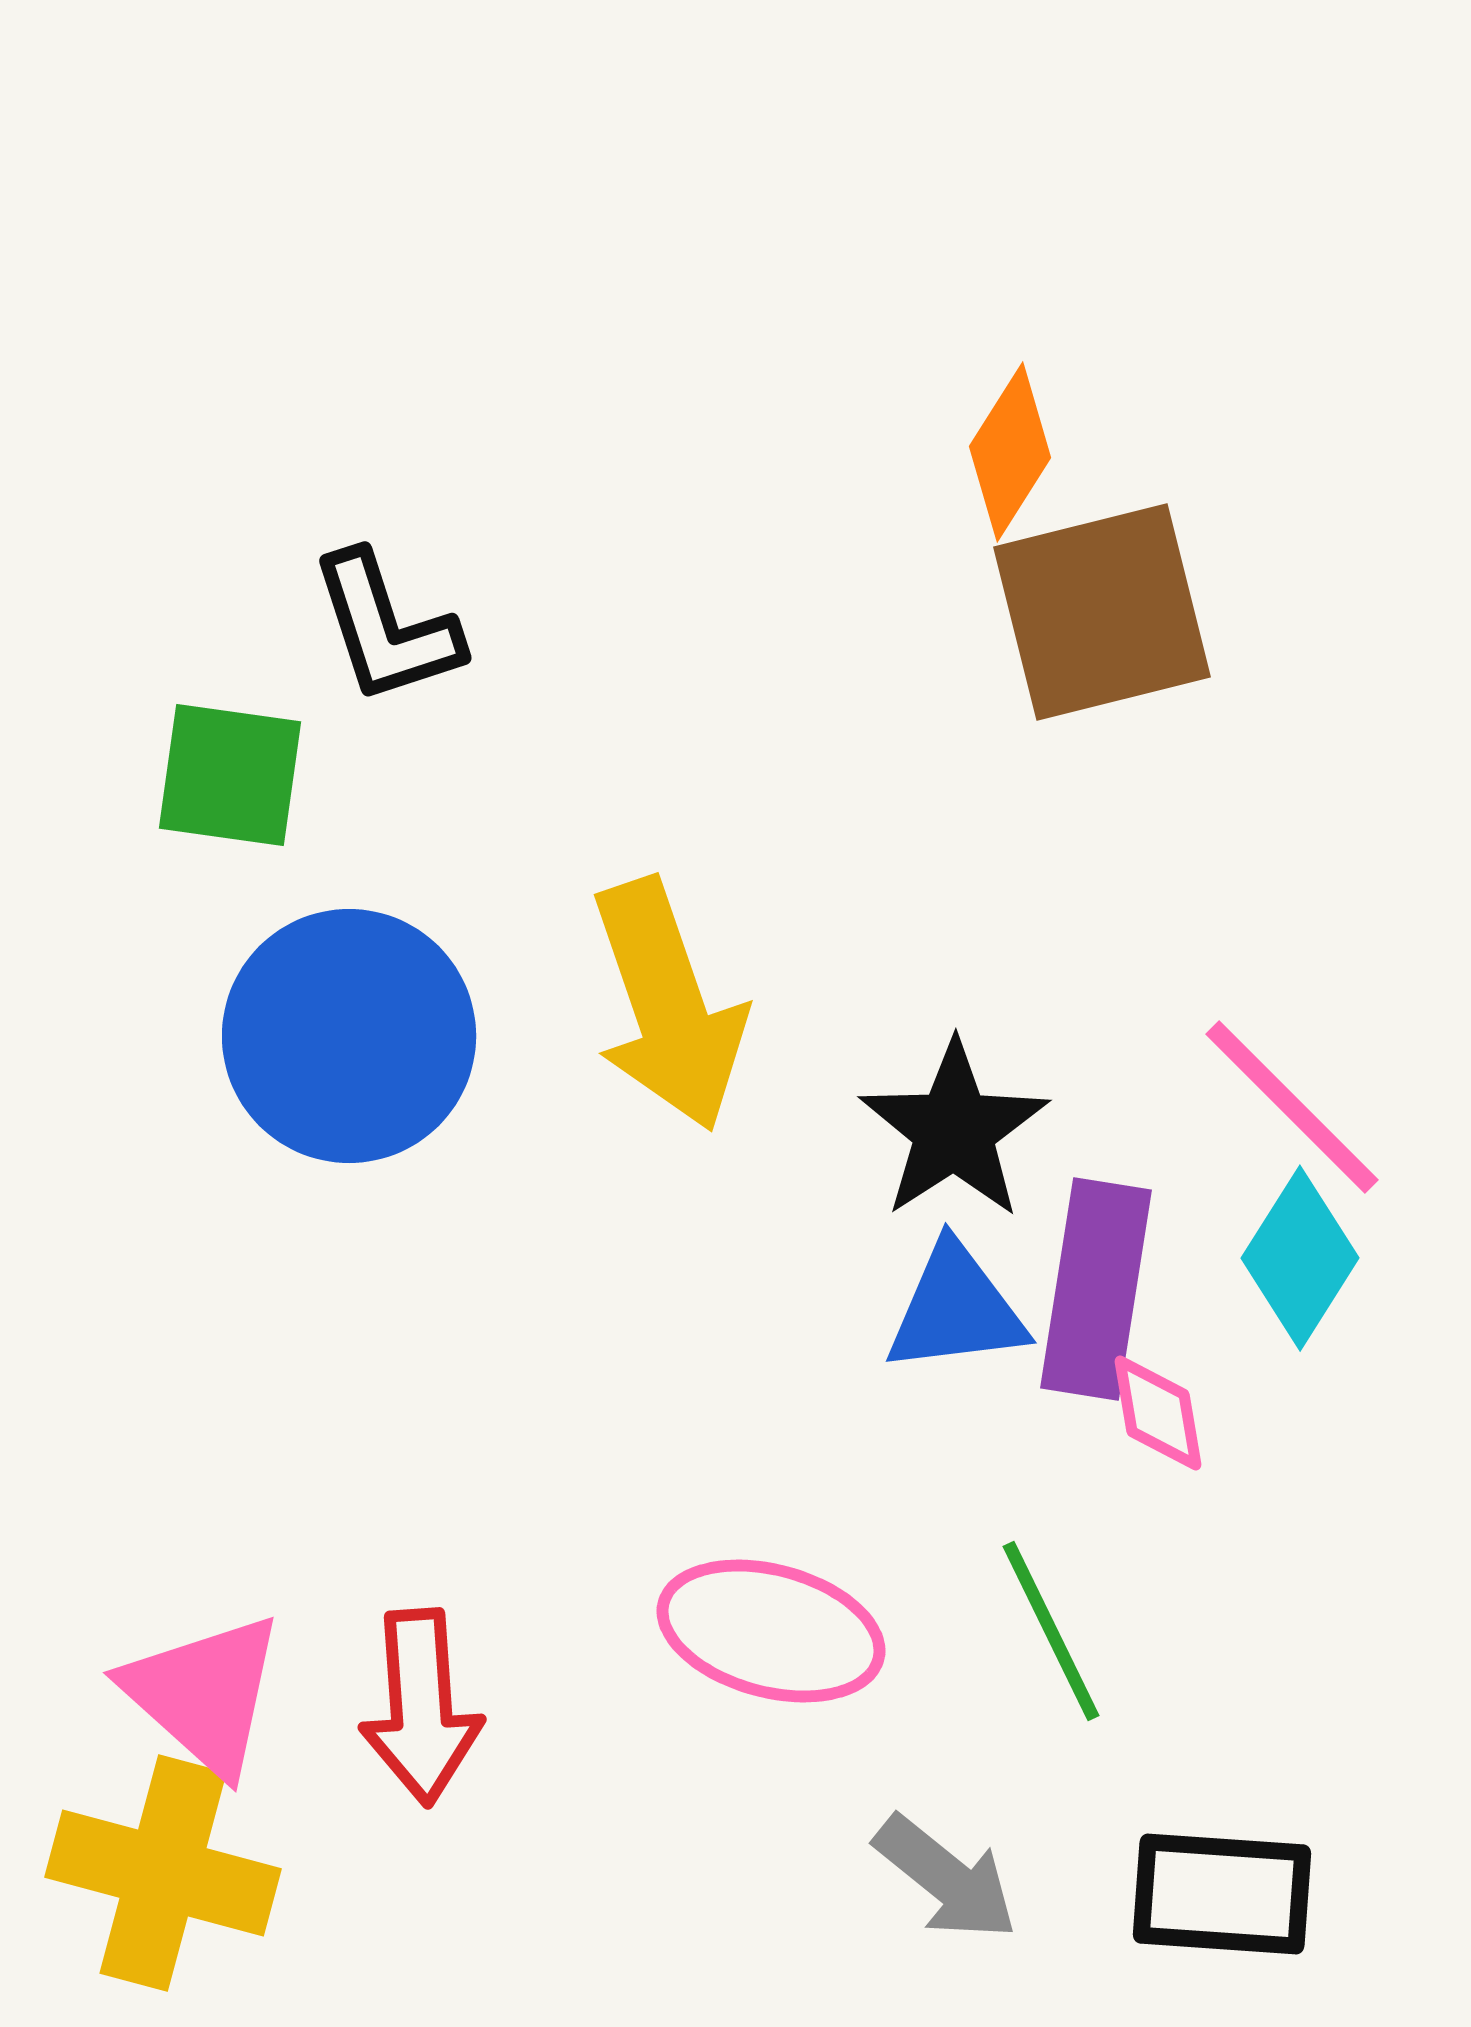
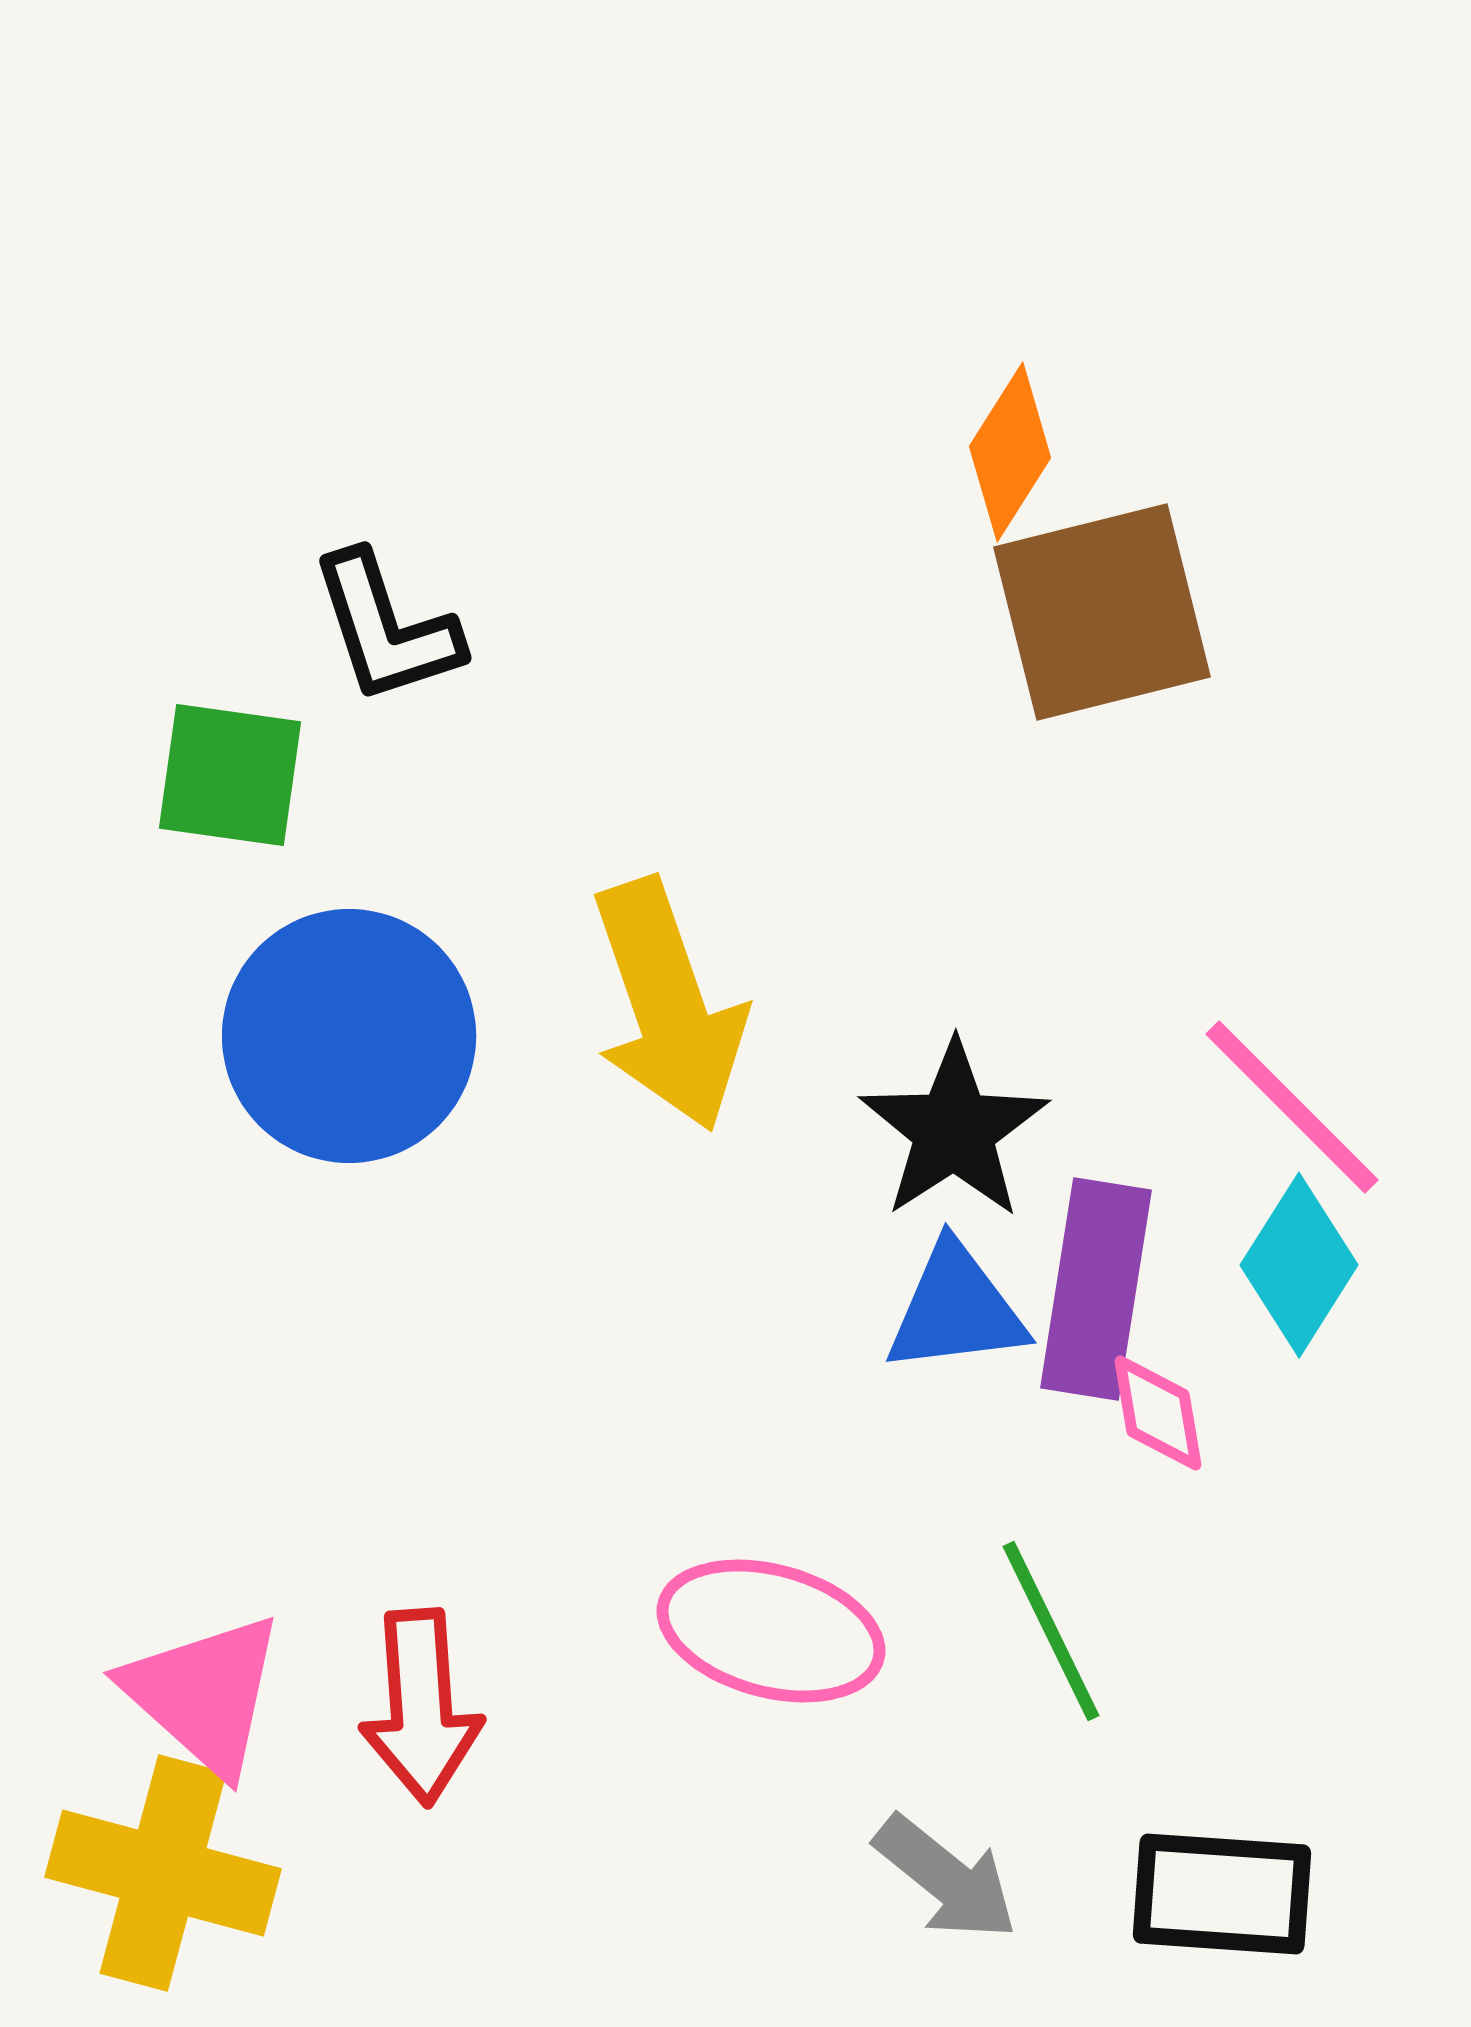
cyan diamond: moved 1 px left, 7 px down
